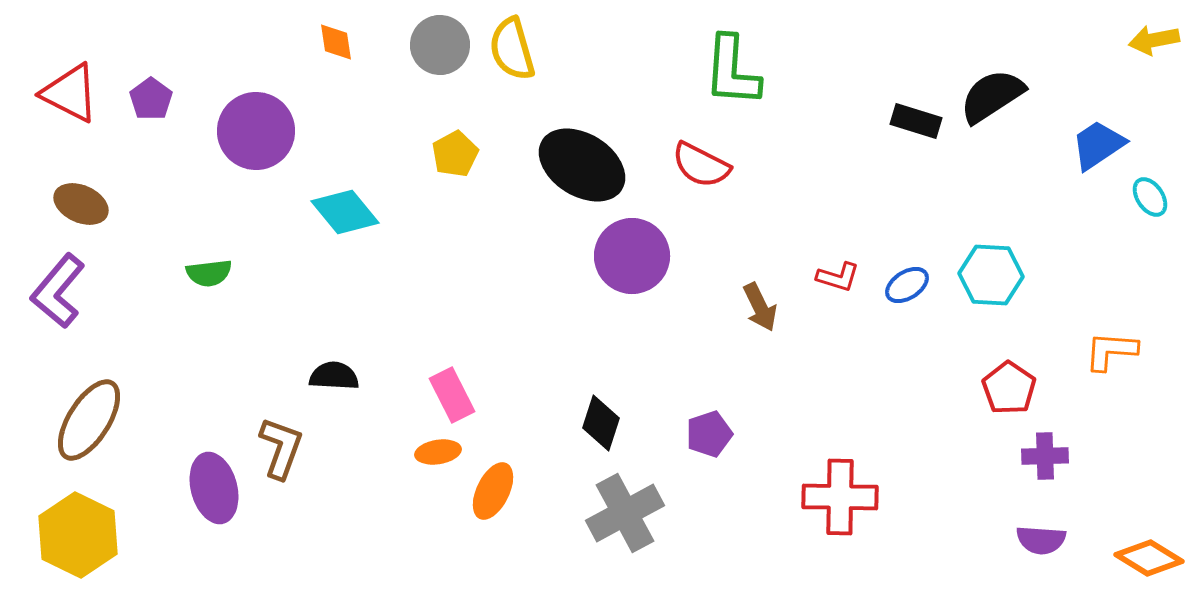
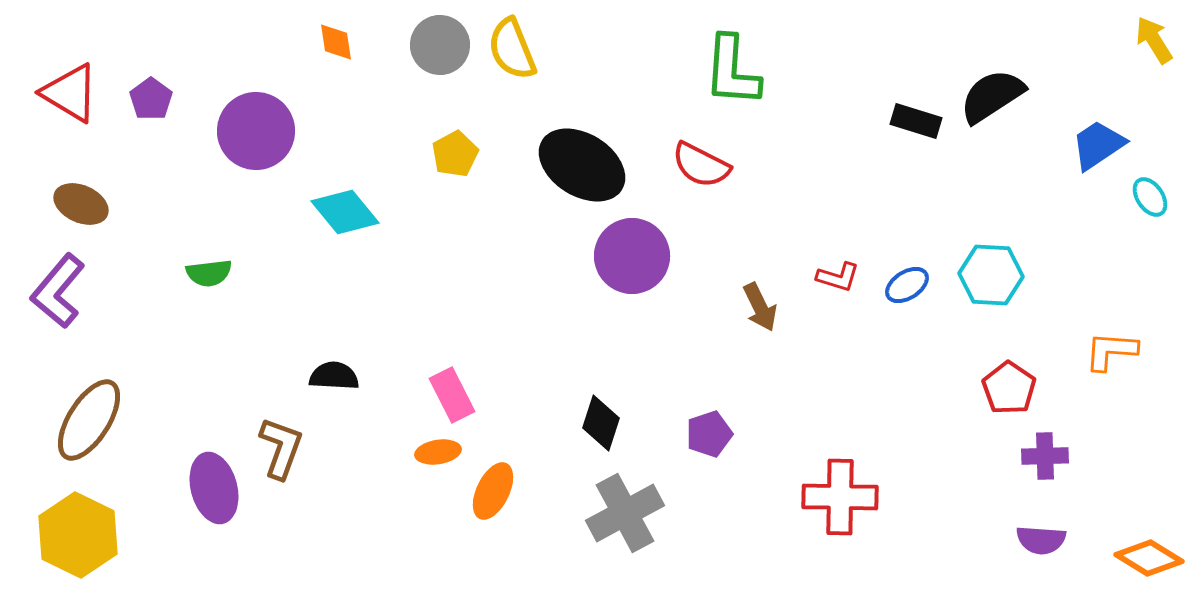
yellow arrow at (1154, 40): rotated 69 degrees clockwise
yellow semicircle at (512, 49): rotated 6 degrees counterclockwise
red triangle at (70, 93): rotated 4 degrees clockwise
